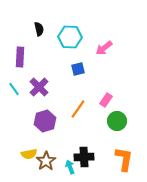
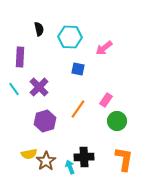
blue square: rotated 24 degrees clockwise
